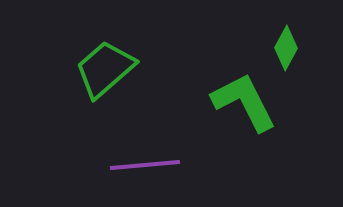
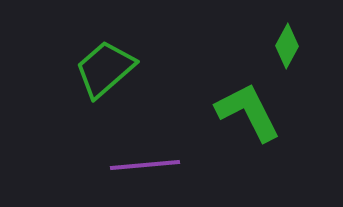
green diamond: moved 1 px right, 2 px up
green L-shape: moved 4 px right, 10 px down
